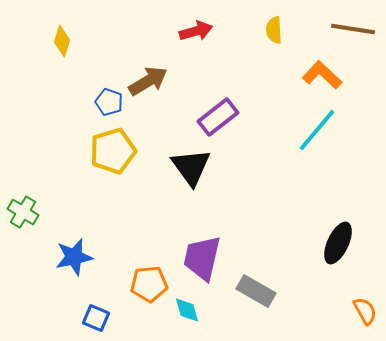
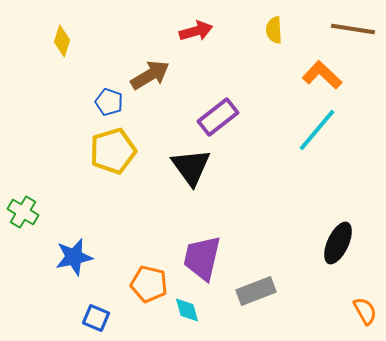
brown arrow: moved 2 px right, 6 px up
orange pentagon: rotated 18 degrees clockwise
gray rectangle: rotated 51 degrees counterclockwise
